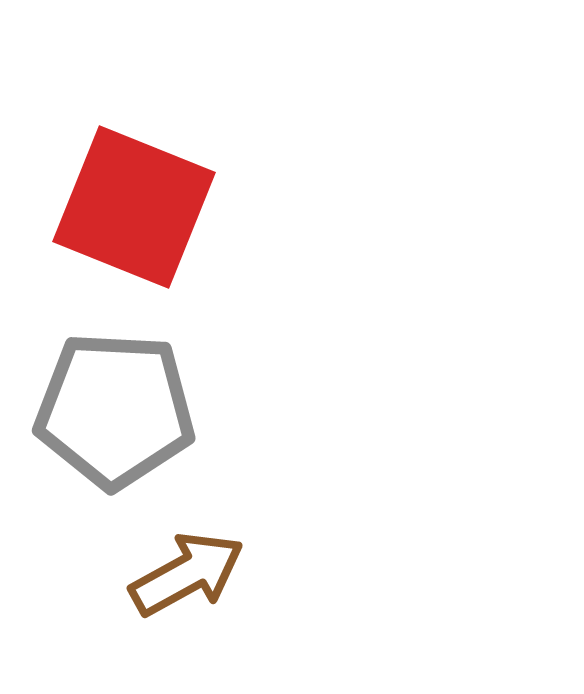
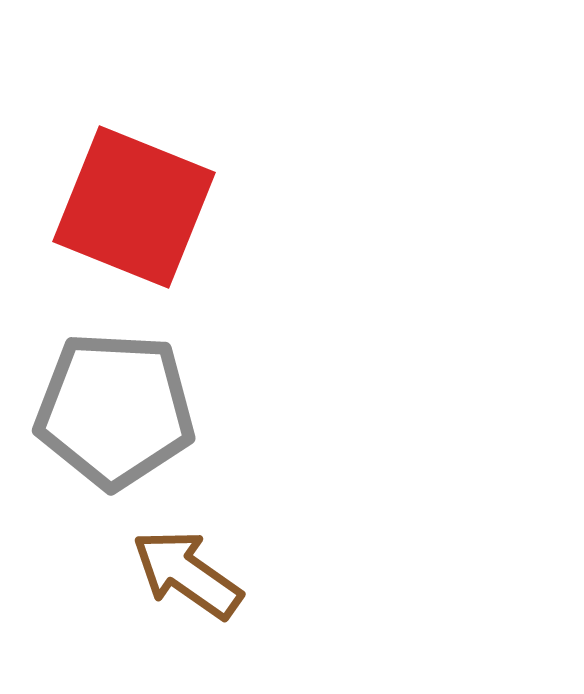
brown arrow: rotated 116 degrees counterclockwise
